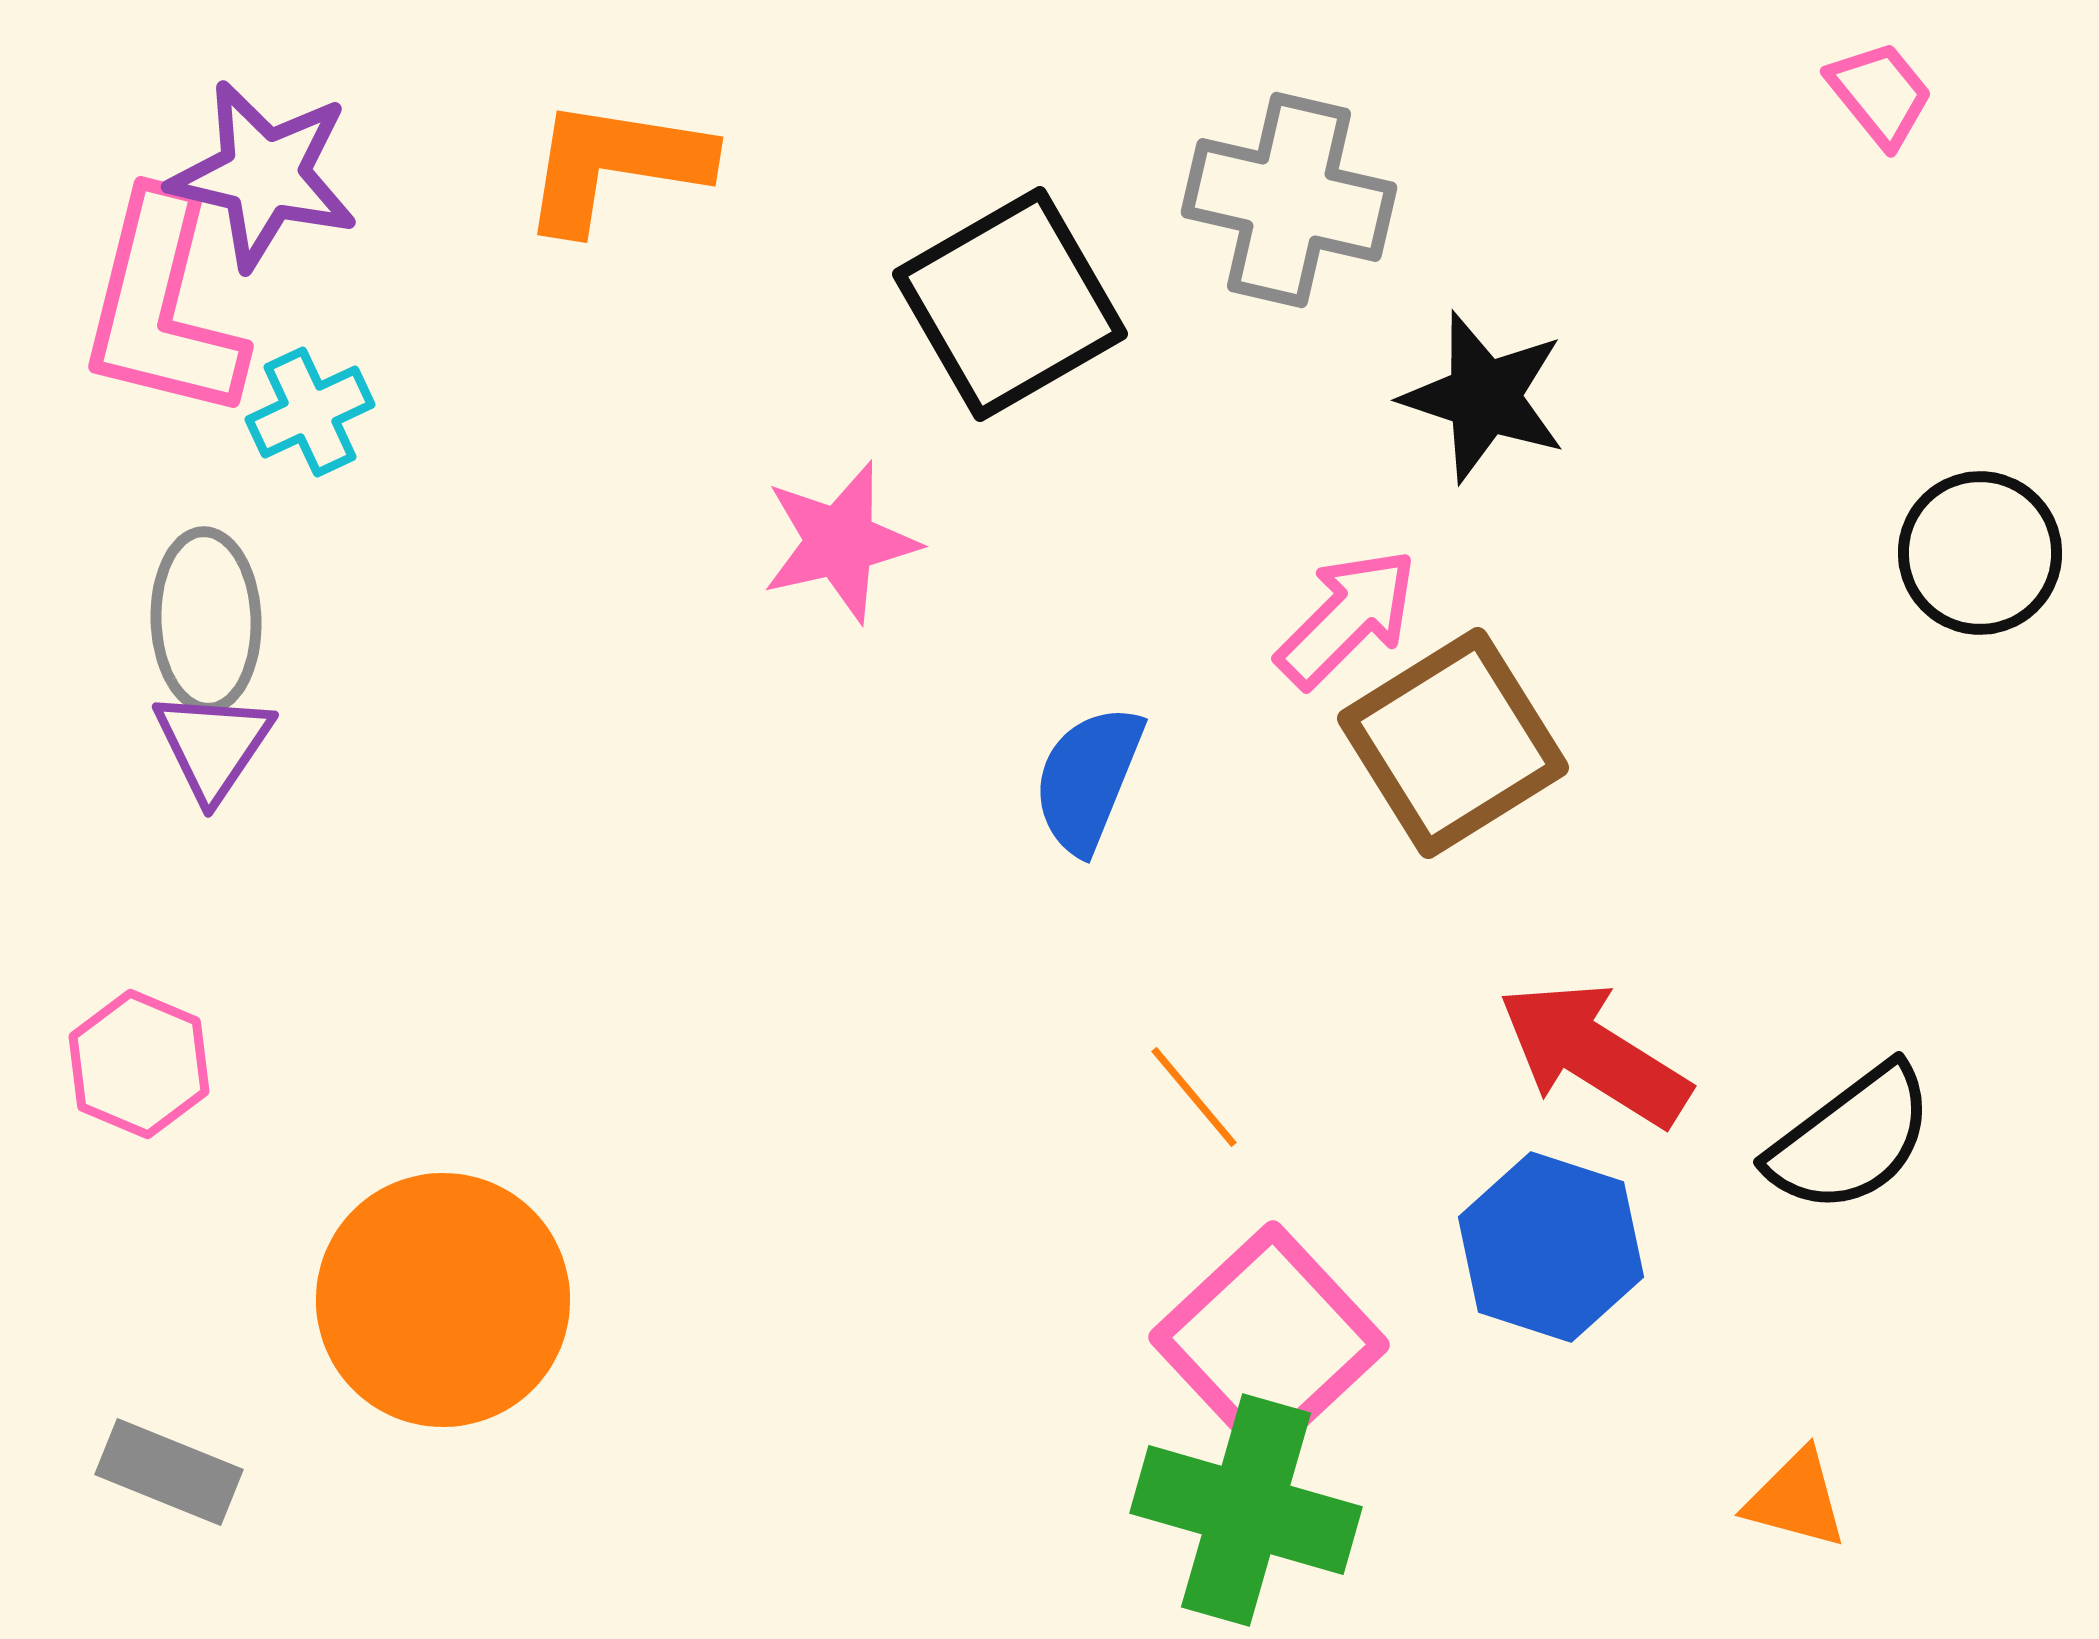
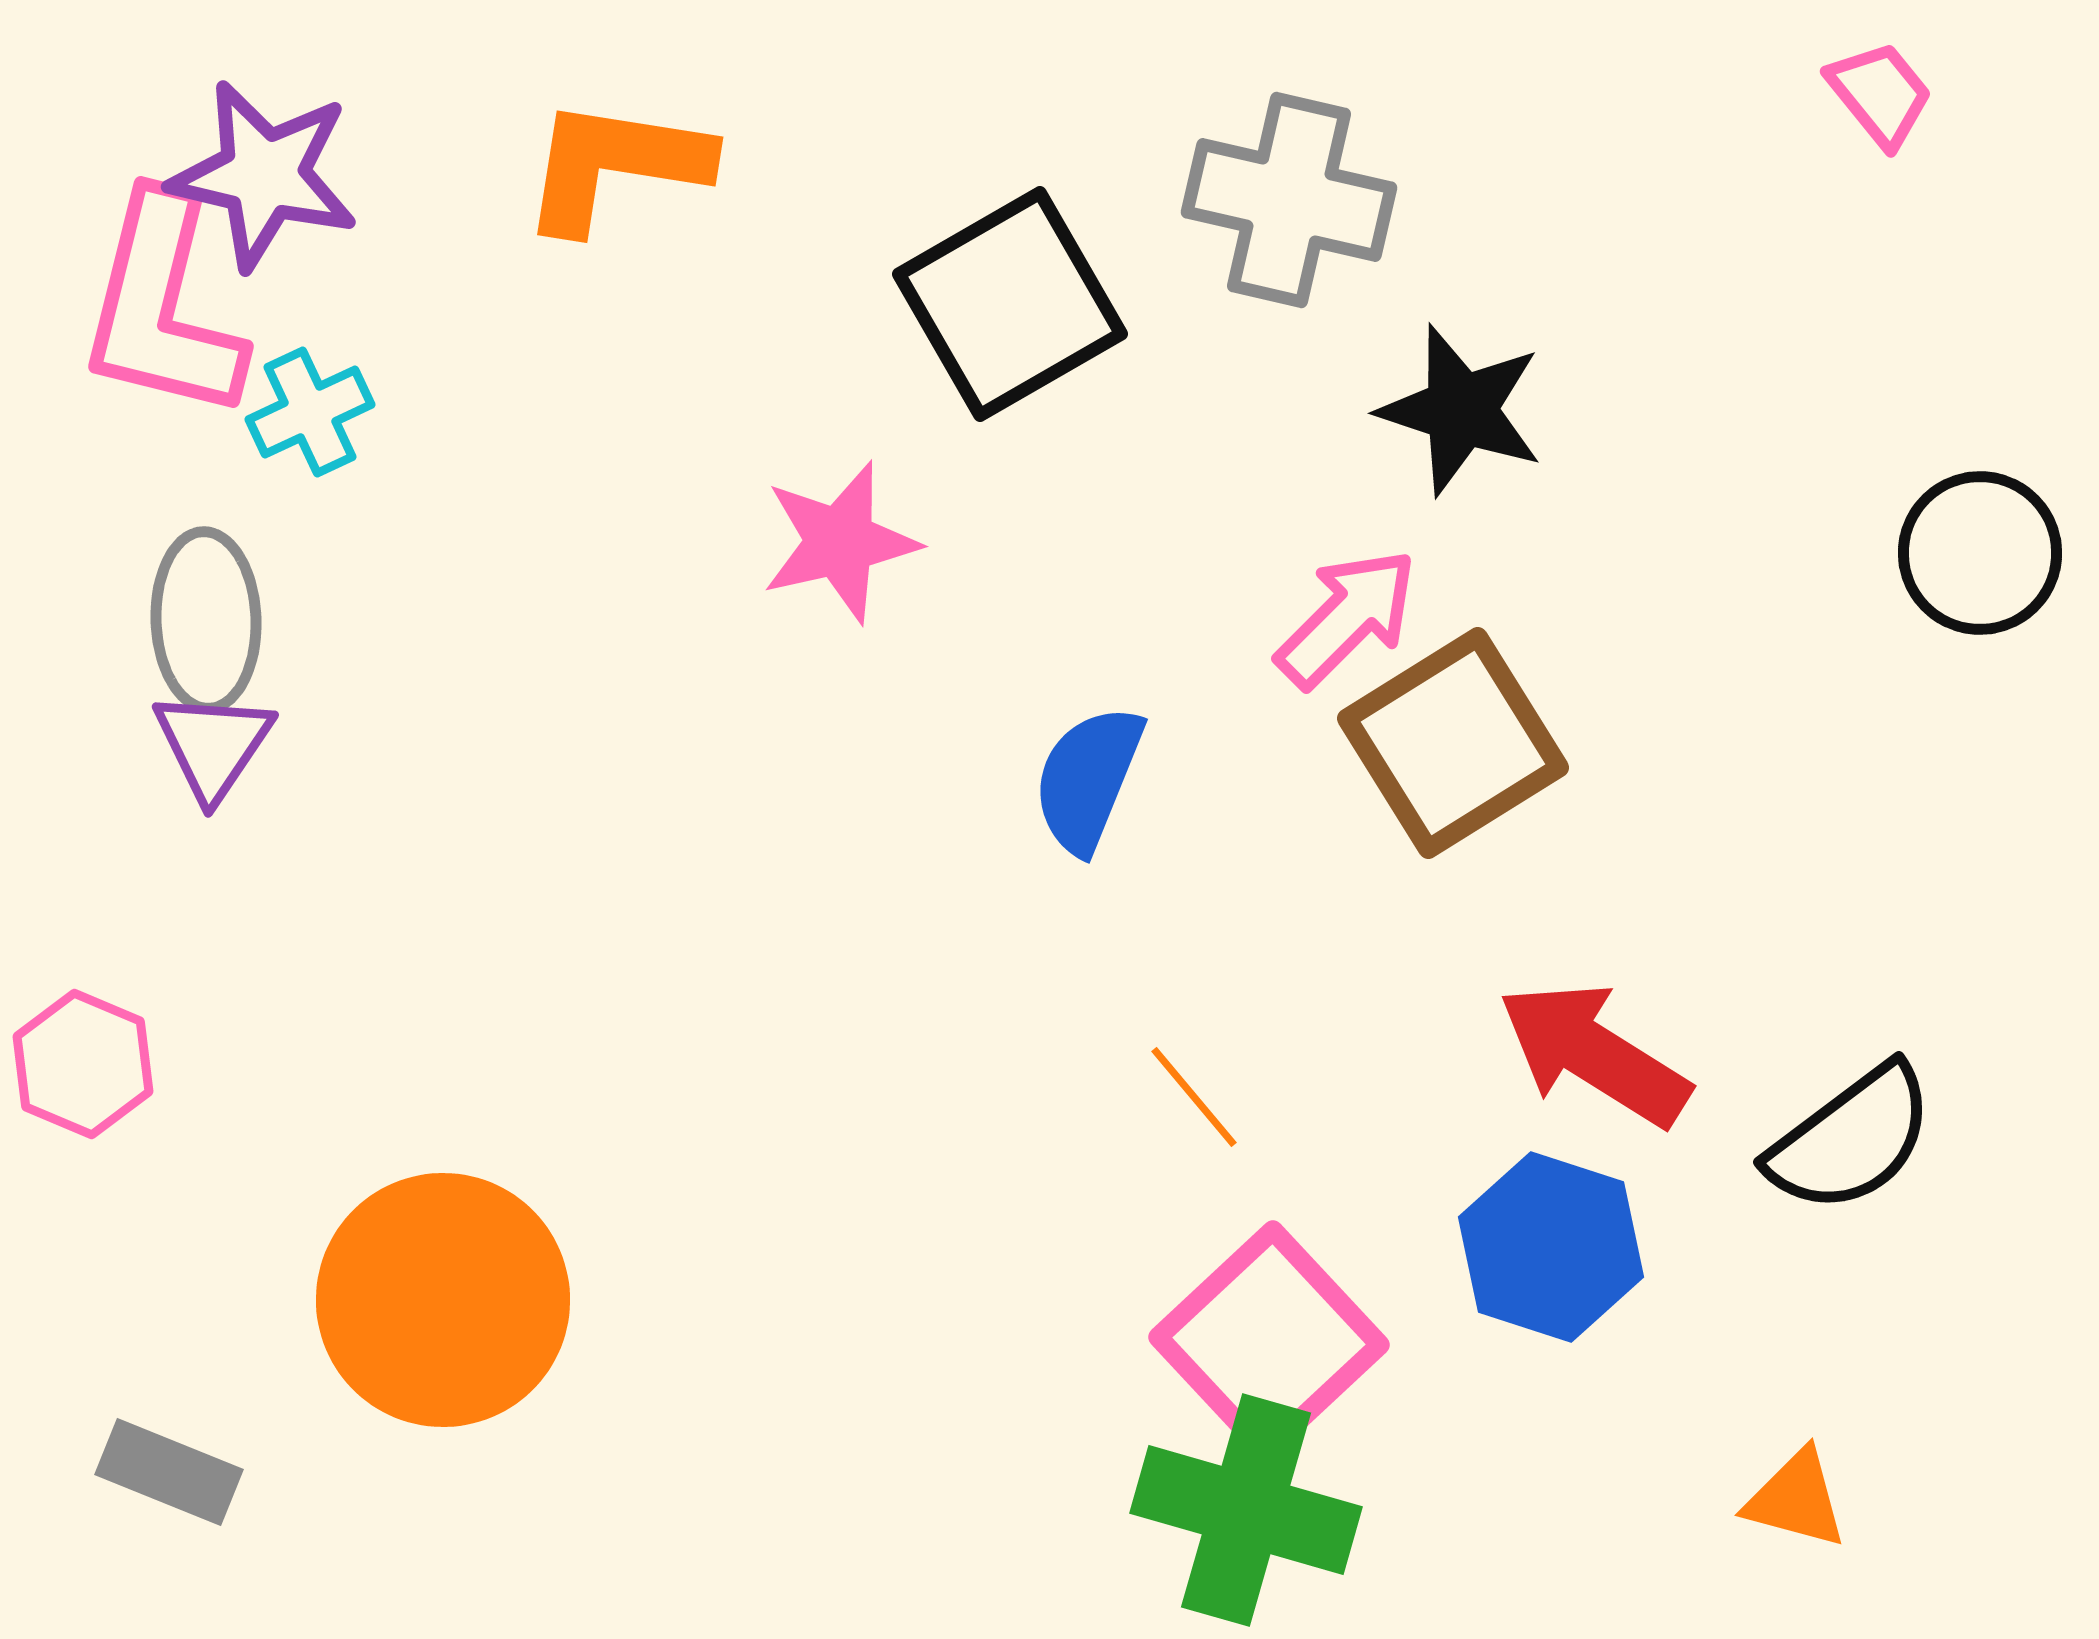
black star: moved 23 px left, 13 px down
pink hexagon: moved 56 px left
